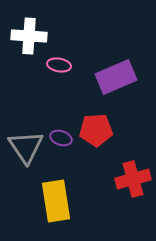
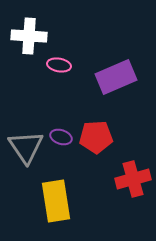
red pentagon: moved 7 px down
purple ellipse: moved 1 px up
